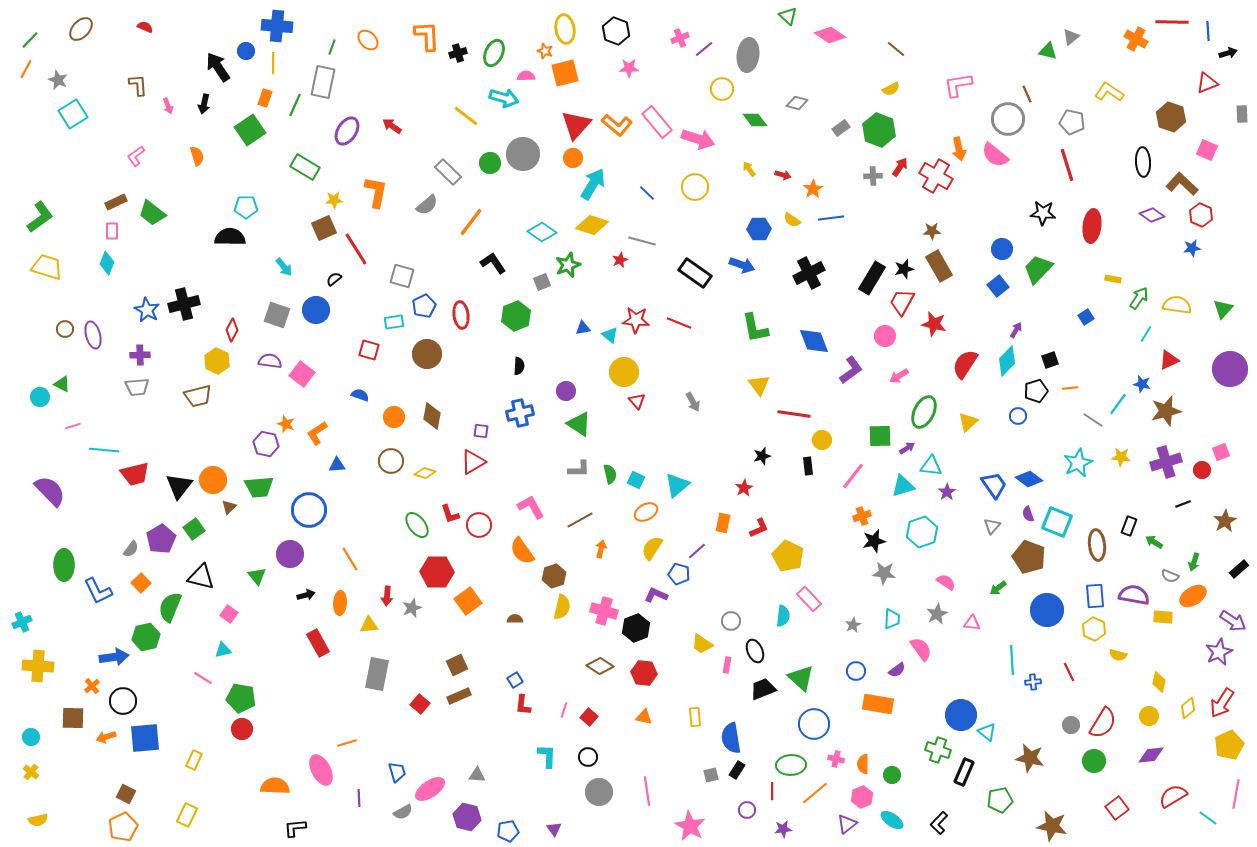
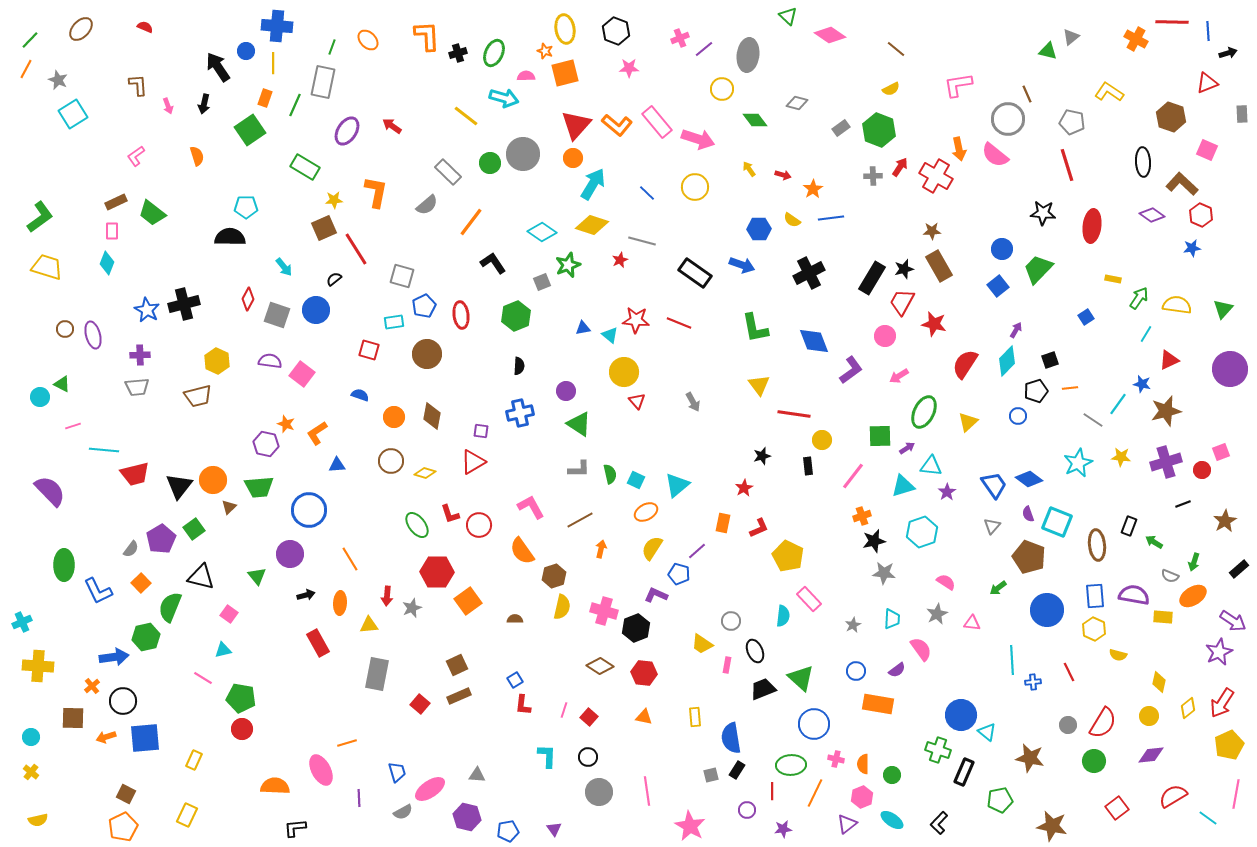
red diamond at (232, 330): moved 16 px right, 31 px up
gray circle at (1071, 725): moved 3 px left
orange line at (815, 793): rotated 24 degrees counterclockwise
